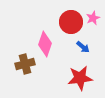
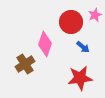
pink star: moved 2 px right, 3 px up
brown cross: rotated 18 degrees counterclockwise
